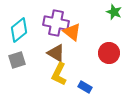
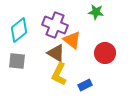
green star: moved 18 px left; rotated 14 degrees counterclockwise
purple cross: moved 1 px left, 2 px down; rotated 10 degrees clockwise
orange triangle: moved 8 px down
red circle: moved 4 px left
gray square: moved 1 px down; rotated 24 degrees clockwise
blue rectangle: moved 2 px up; rotated 56 degrees counterclockwise
